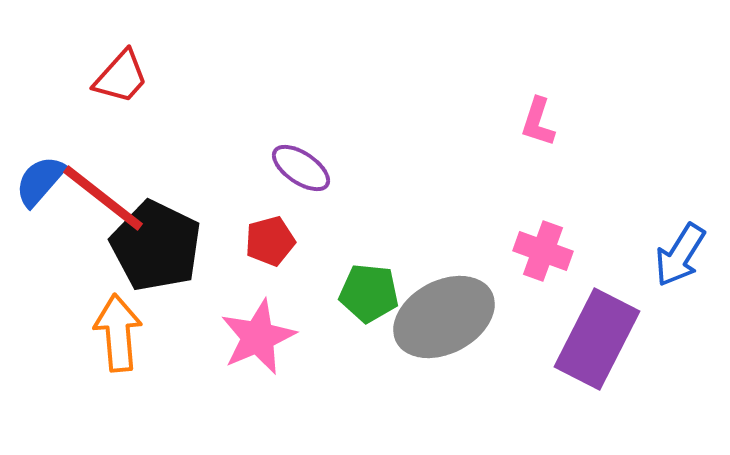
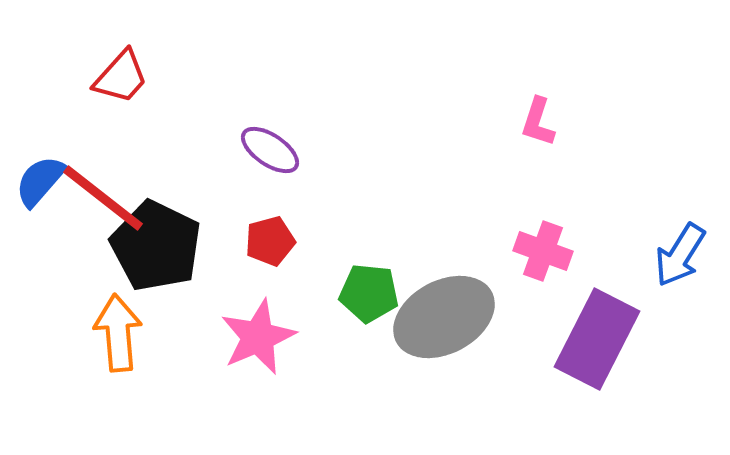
purple ellipse: moved 31 px left, 18 px up
